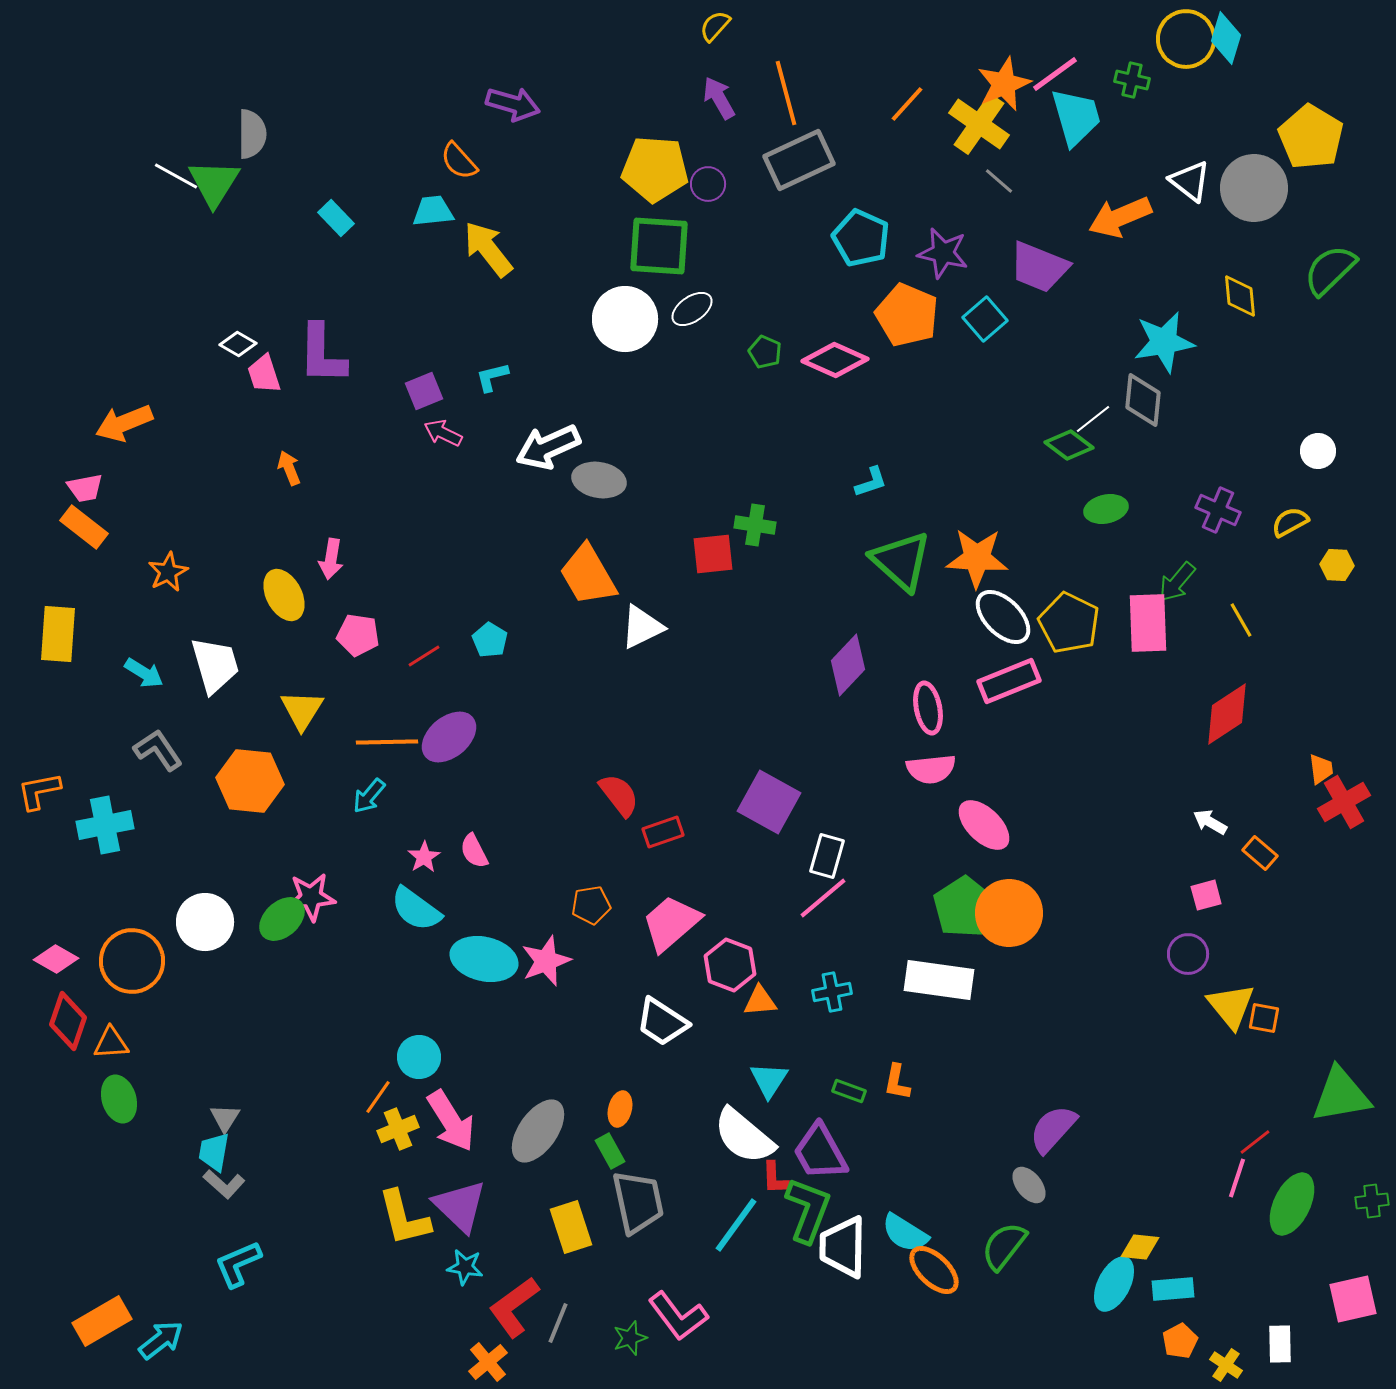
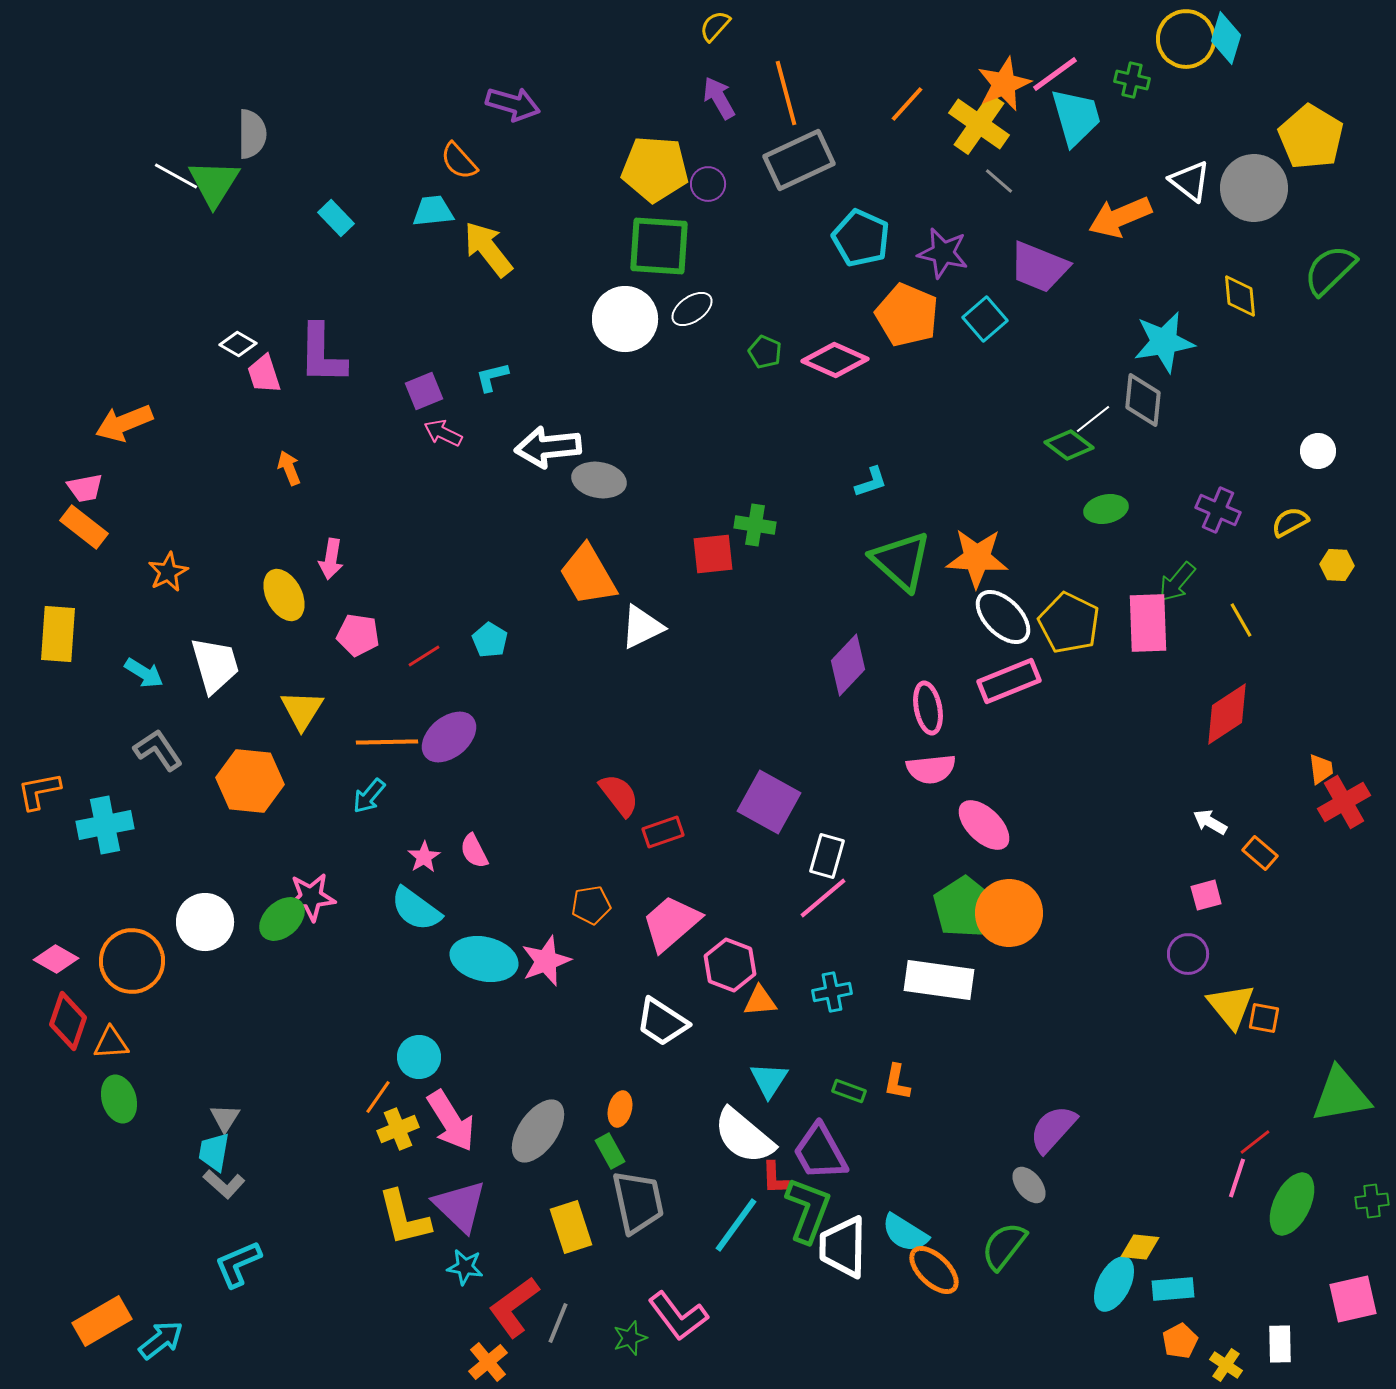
white arrow at (548, 447): rotated 18 degrees clockwise
